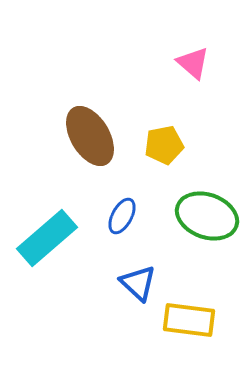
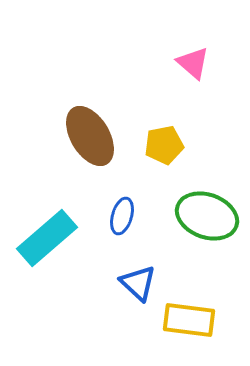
blue ellipse: rotated 12 degrees counterclockwise
